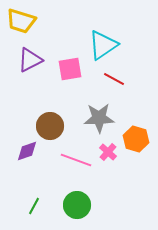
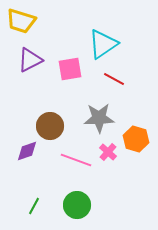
cyan triangle: moved 1 px up
